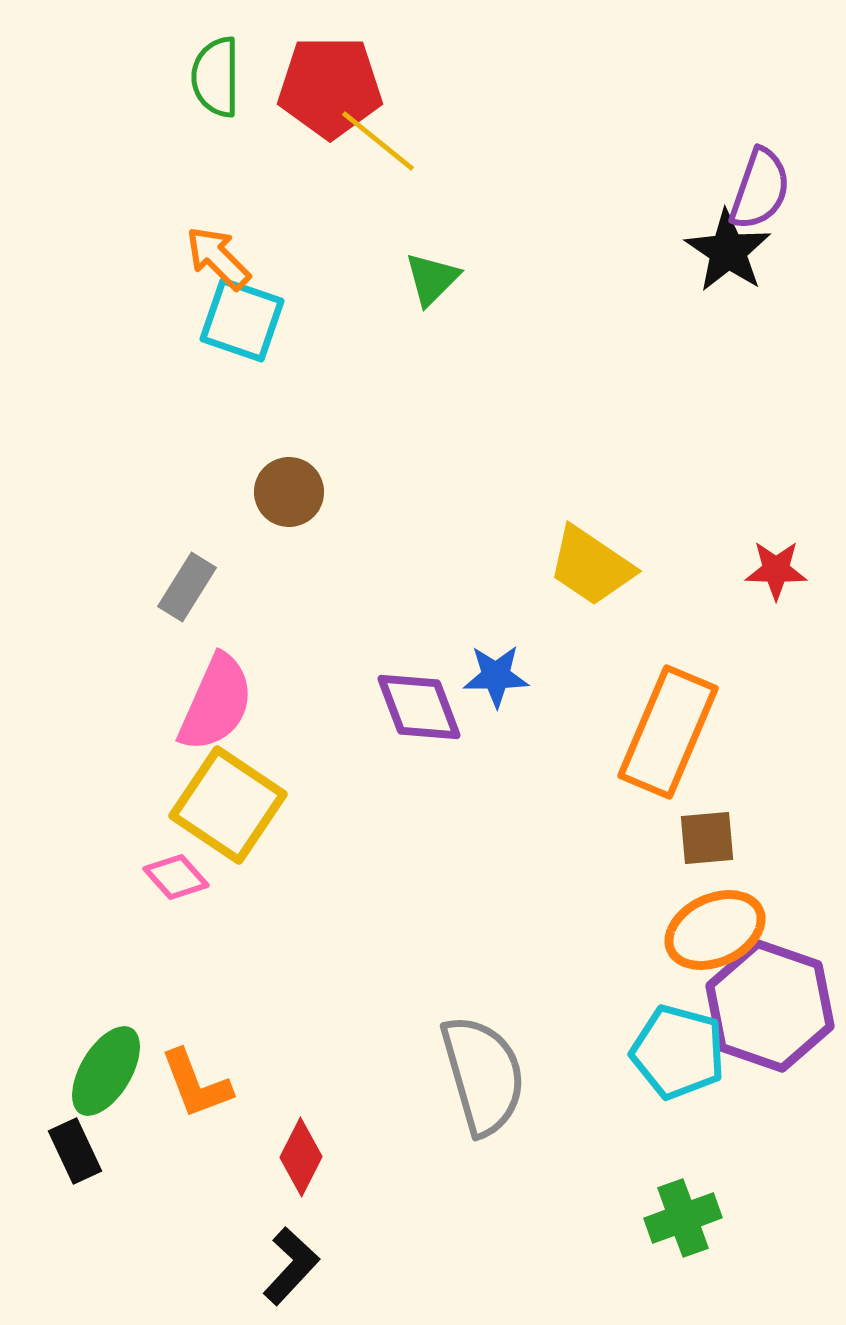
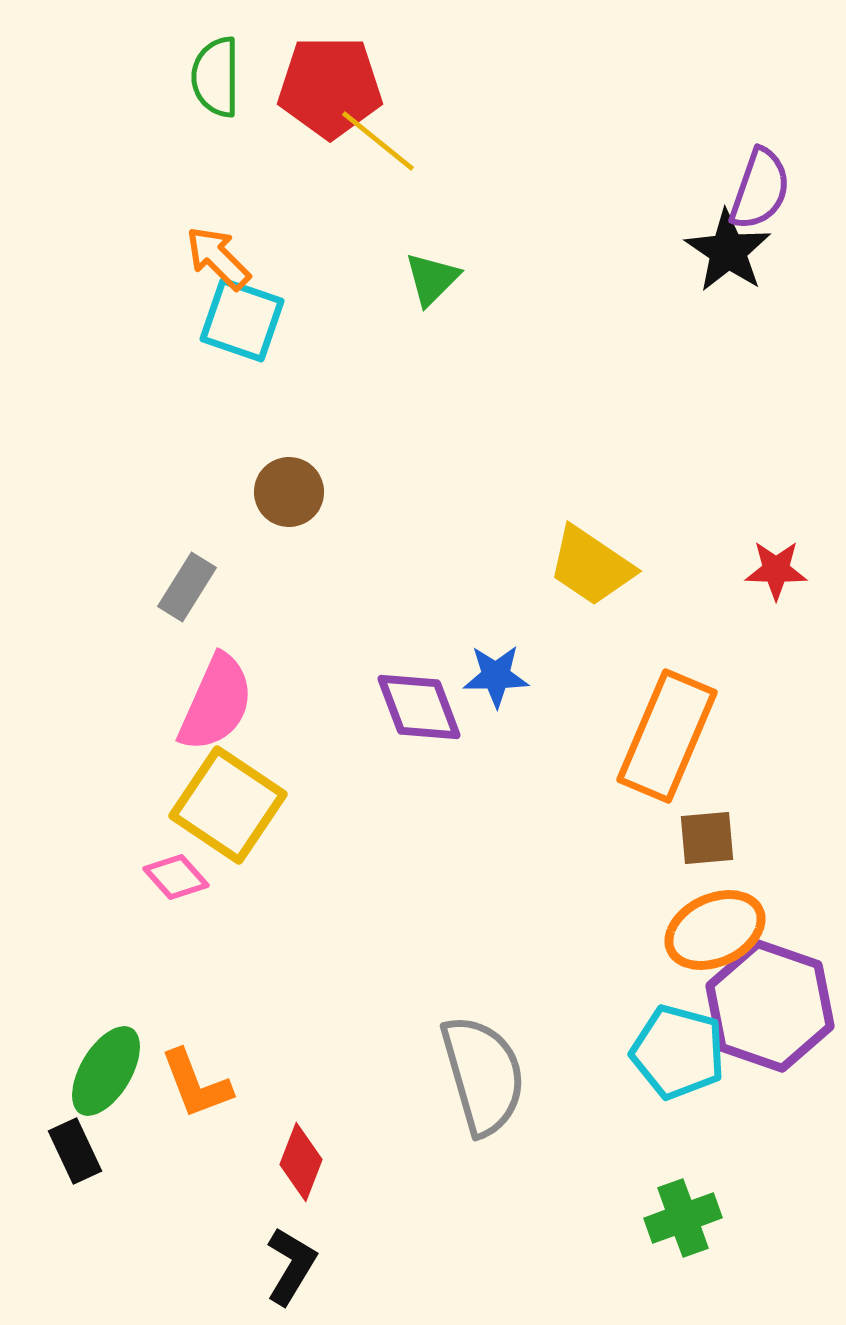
orange rectangle: moved 1 px left, 4 px down
red diamond: moved 5 px down; rotated 6 degrees counterclockwise
black L-shape: rotated 12 degrees counterclockwise
